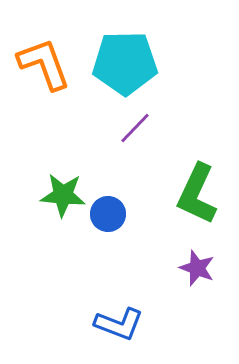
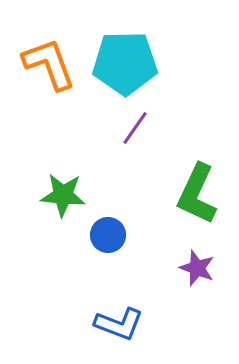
orange L-shape: moved 5 px right
purple line: rotated 9 degrees counterclockwise
blue circle: moved 21 px down
